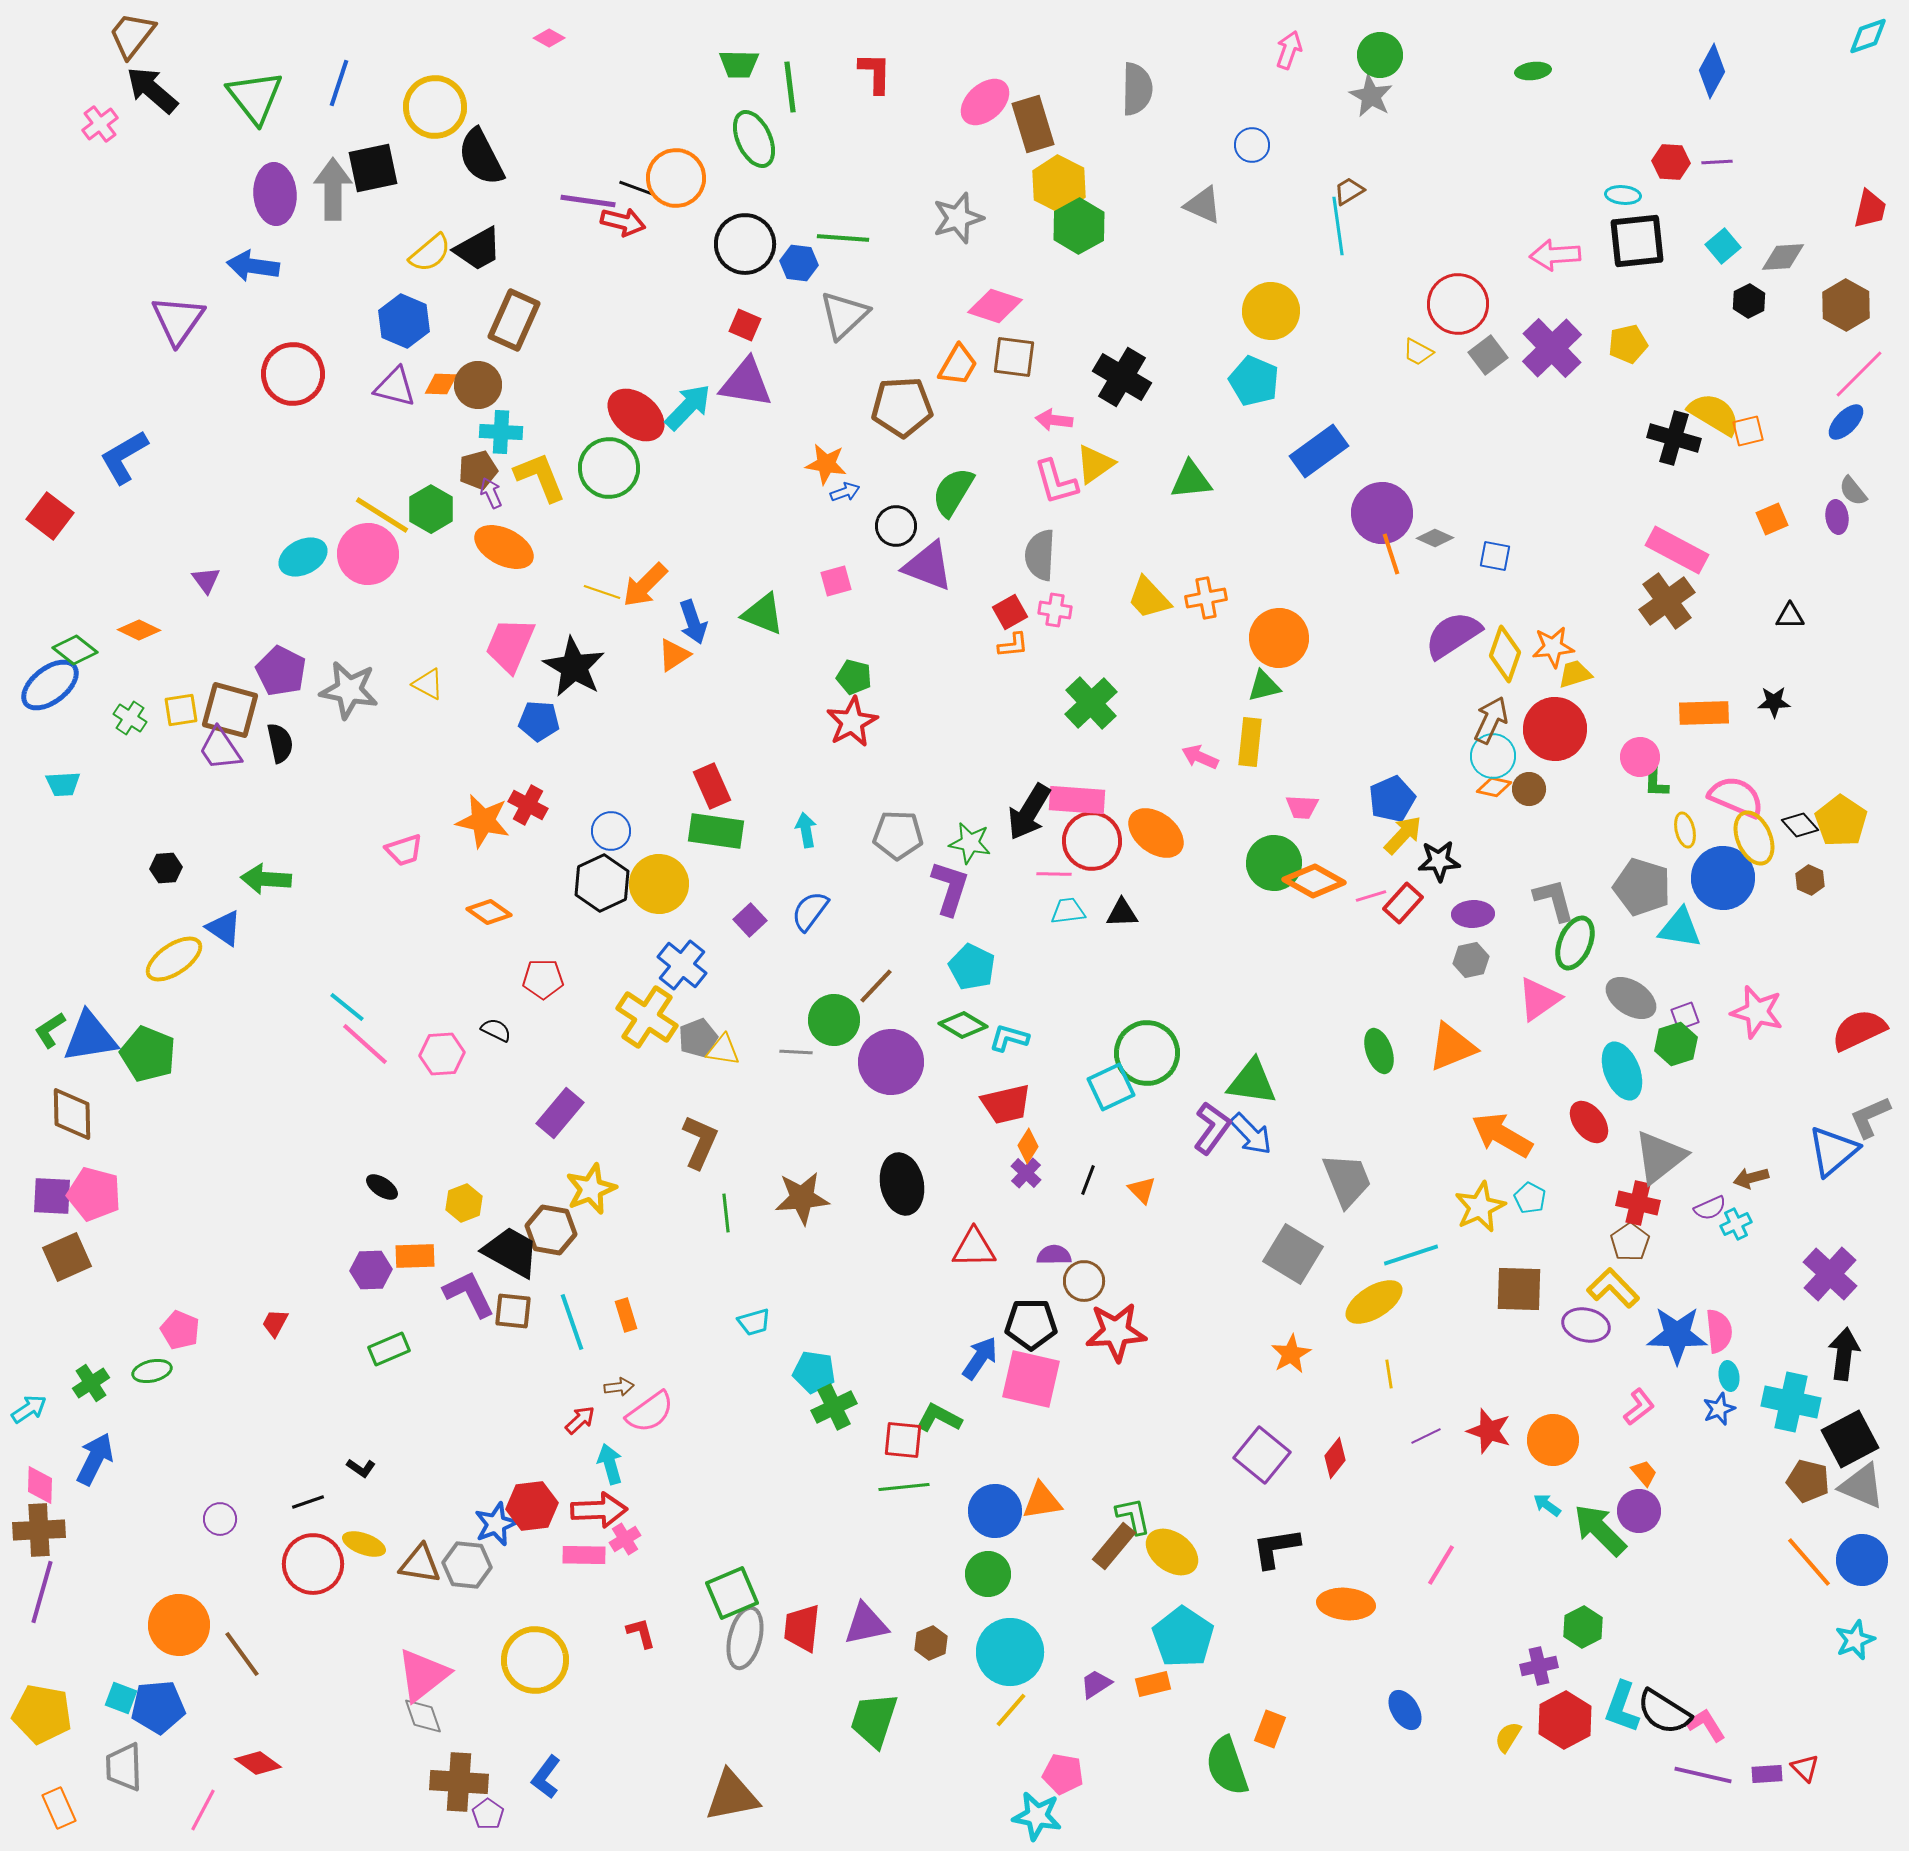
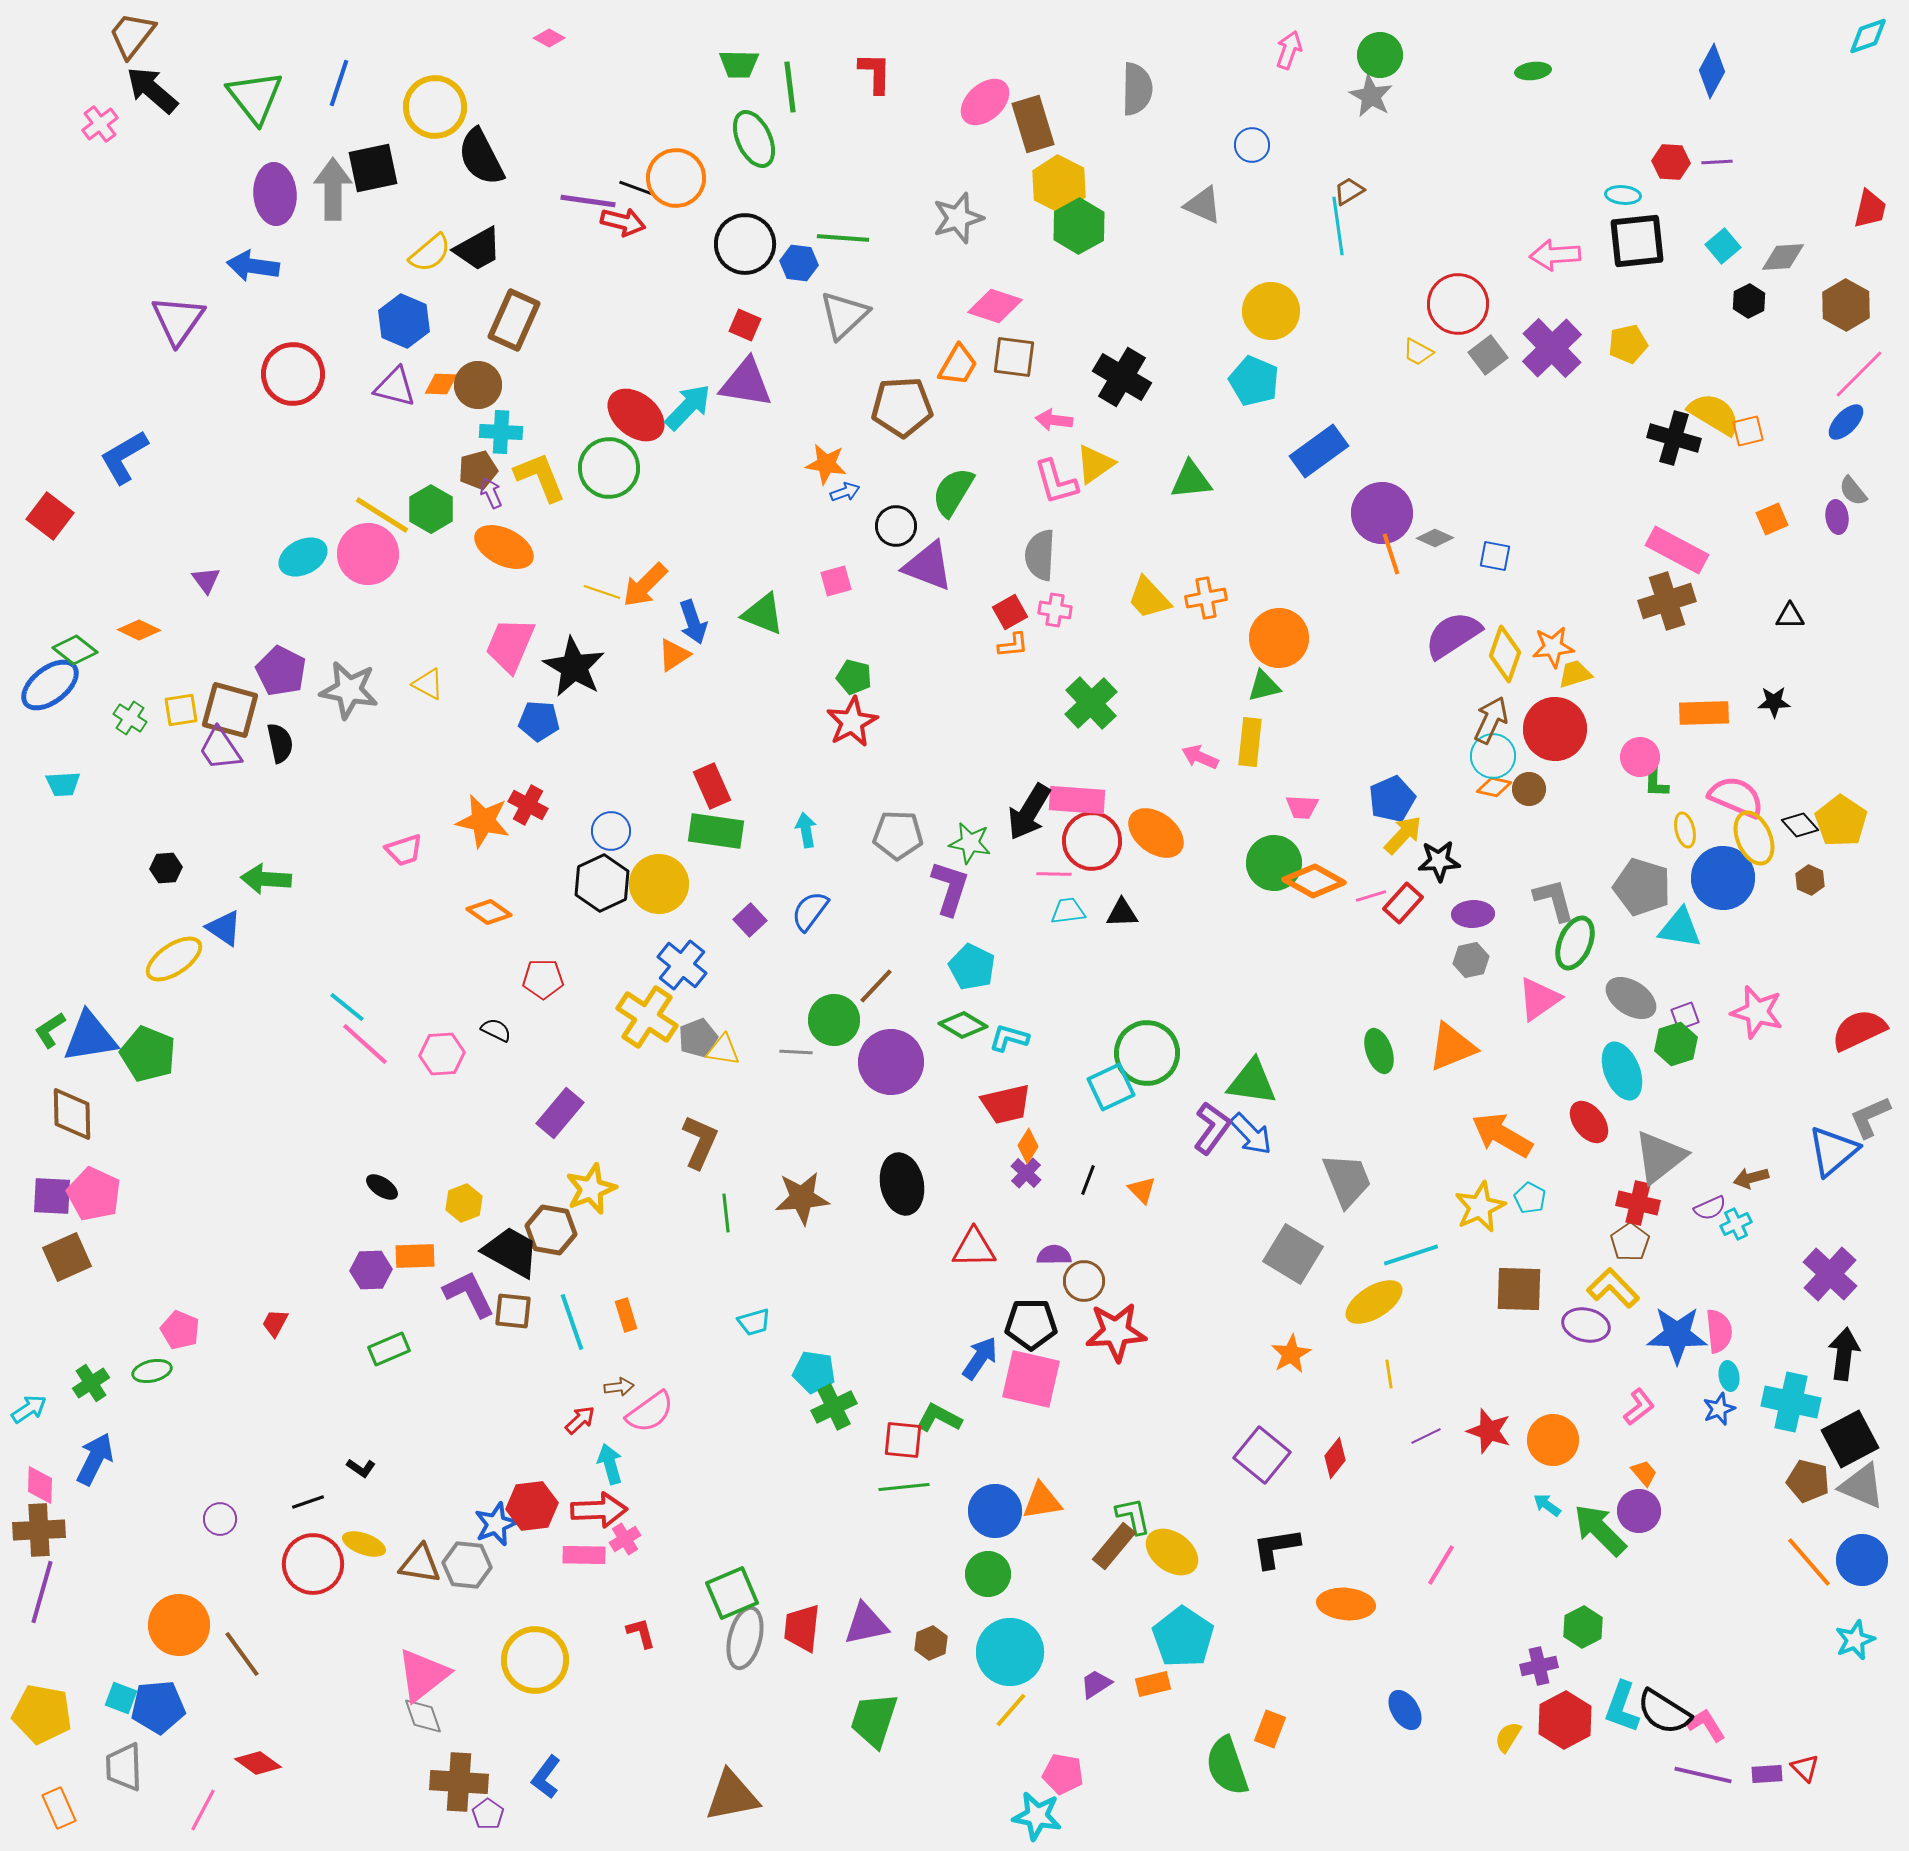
brown cross at (1667, 601): rotated 18 degrees clockwise
pink pentagon at (94, 1194): rotated 10 degrees clockwise
